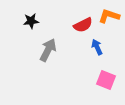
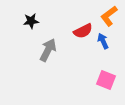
orange L-shape: rotated 55 degrees counterclockwise
red semicircle: moved 6 px down
blue arrow: moved 6 px right, 6 px up
